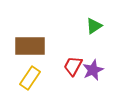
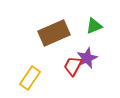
green triangle: rotated 12 degrees clockwise
brown rectangle: moved 24 px right, 13 px up; rotated 24 degrees counterclockwise
purple star: moved 6 px left, 12 px up
